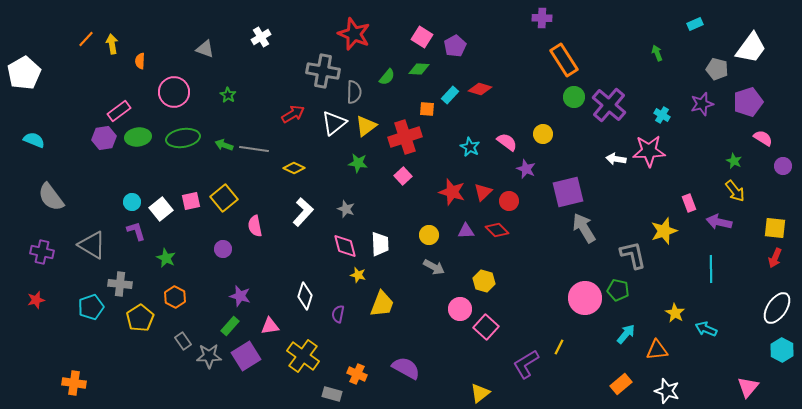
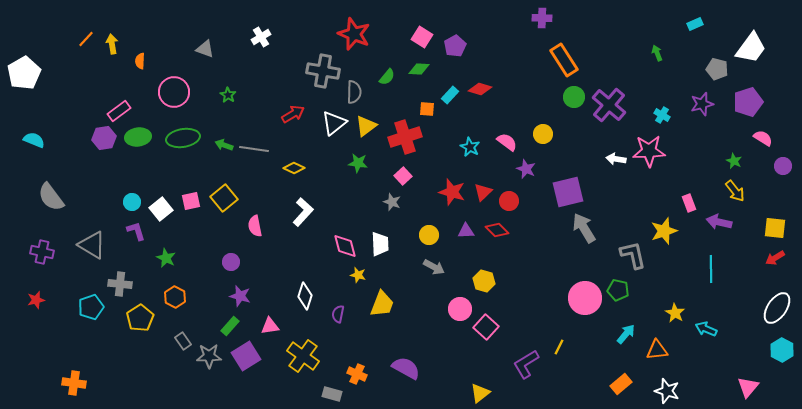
gray star at (346, 209): moved 46 px right, 7 px up
purple circle at (223, 249): moved 8 px right, 13 px down
red arrow at (775, 258): rotated 36 degrees clockwise
